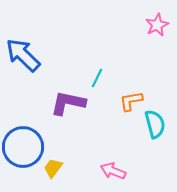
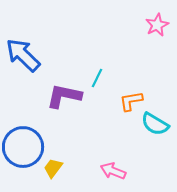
purple L-shape: moved 4 px left, 7 px up
cyan semicircle: rotated 136 degrees clockwise
